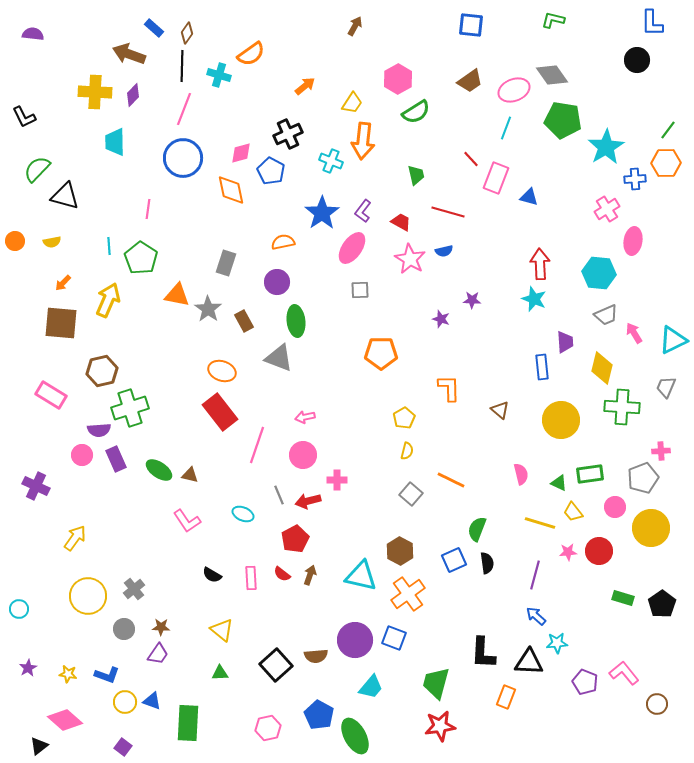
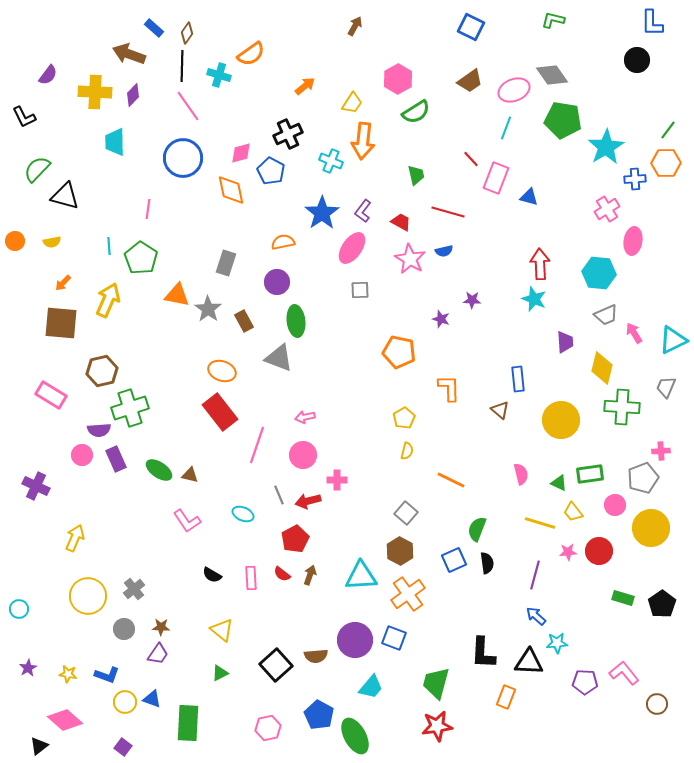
blue square at (471, 25): moved 2 px down; rotated 20 degrees clockwise
purple semicircle at (33, 34): moved 15 px right, 41 px down; rotated 120 degrees clockwise
pink line at (184, 109): moved 4 px right, 3 px up; rotated 56 degrees counterclockwise
orange pentagon at (381, 353): moved 18 px right, 1 px up; rotated 12 degrees clockwise
blue rectangle at (542, 367): moved 24 px left, 12 px down
gray square at (411, 494): moved 5 px left, 19 px down
pink circle at (615, 507): moved 2 px up
yellow arrow at (75, 538): rotated 12 degrees counterclockwise
cyan triangle at (361, 576): rotated 16 degrees counterclockwise
green triangle at (220, 673): rotated 24 degrees counterclockwise
purple pentagon at (585, 682): rotated 20 degrees counterclockwise
blue triangle at (152, 701): moved 2 px up
red star at (440, 726): moved 3 px left
